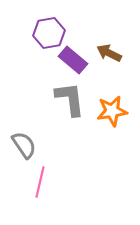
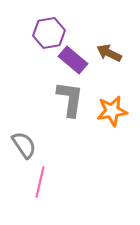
gray L-shape: rotated 15 degrees clockwise
